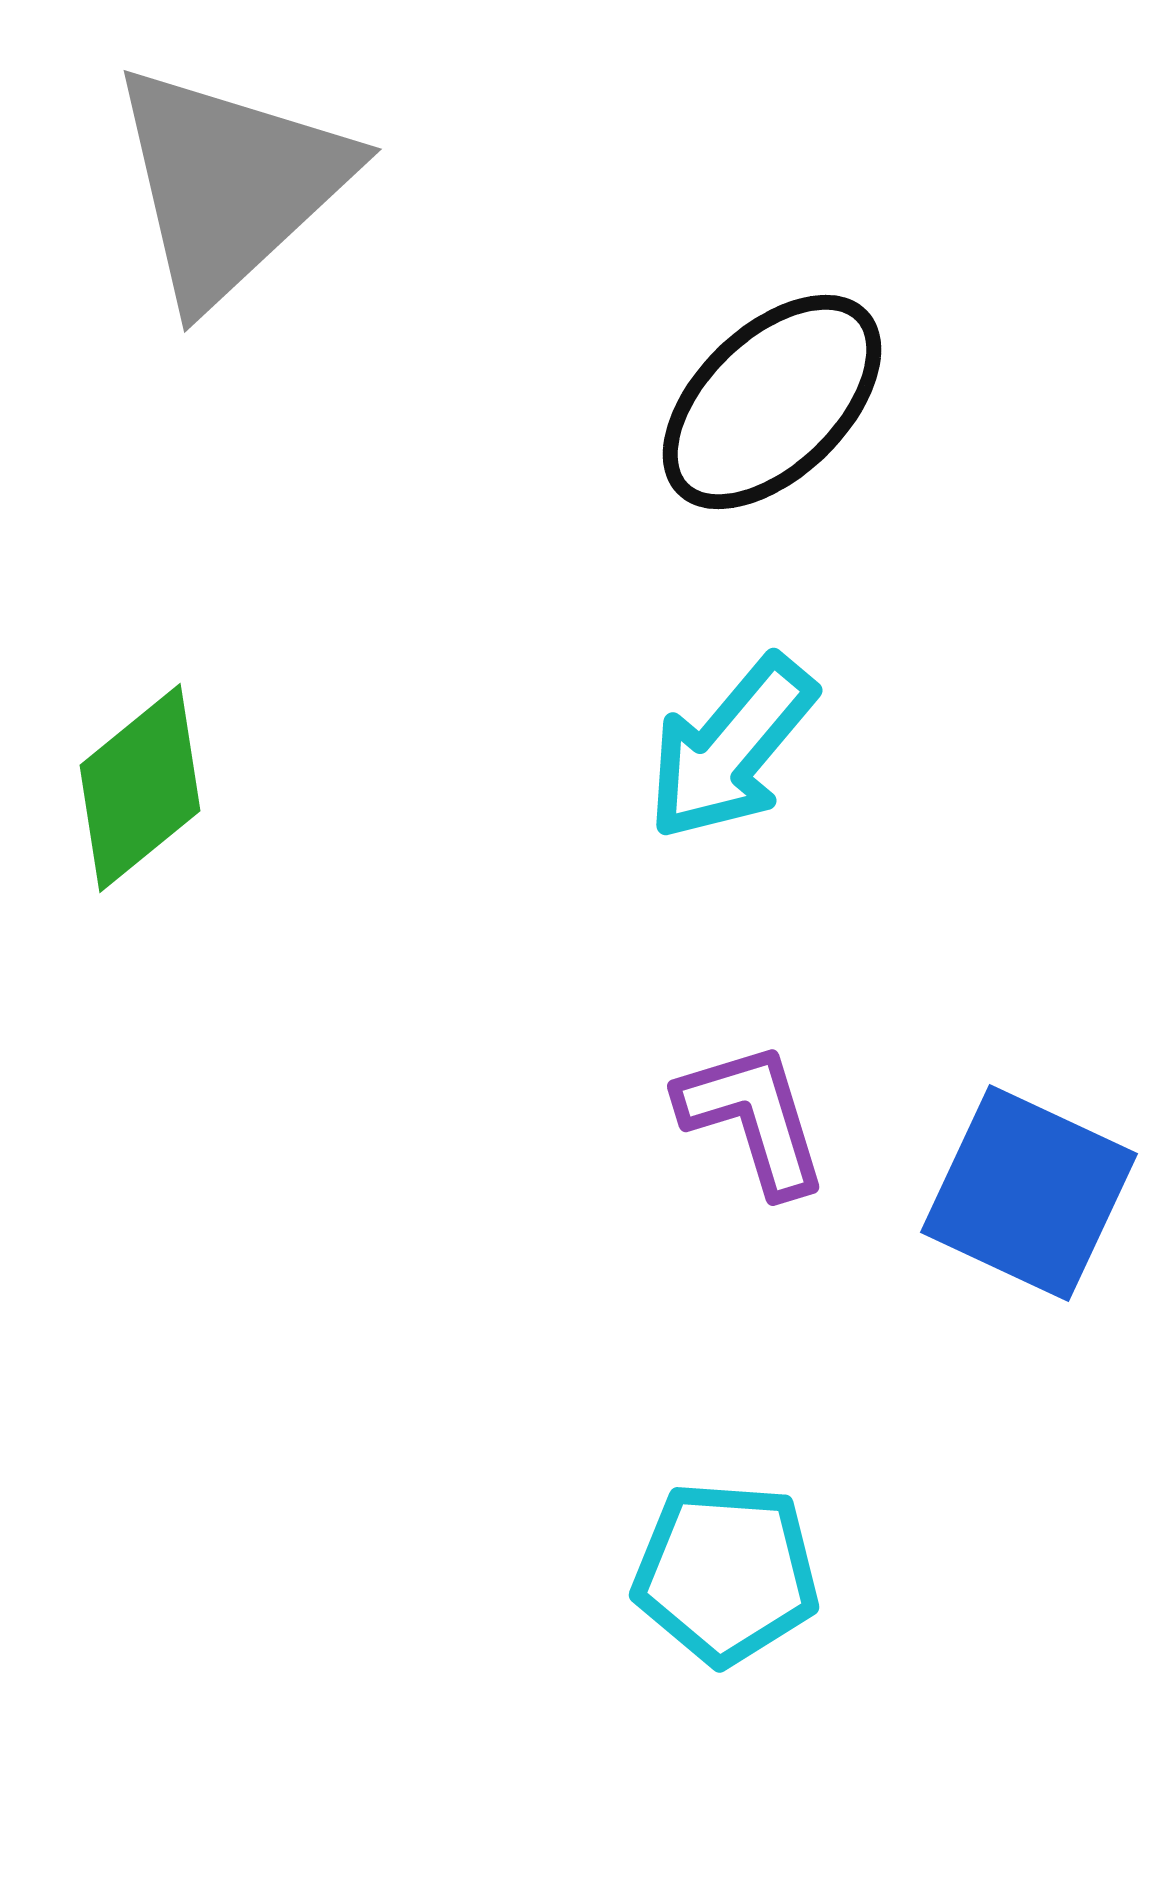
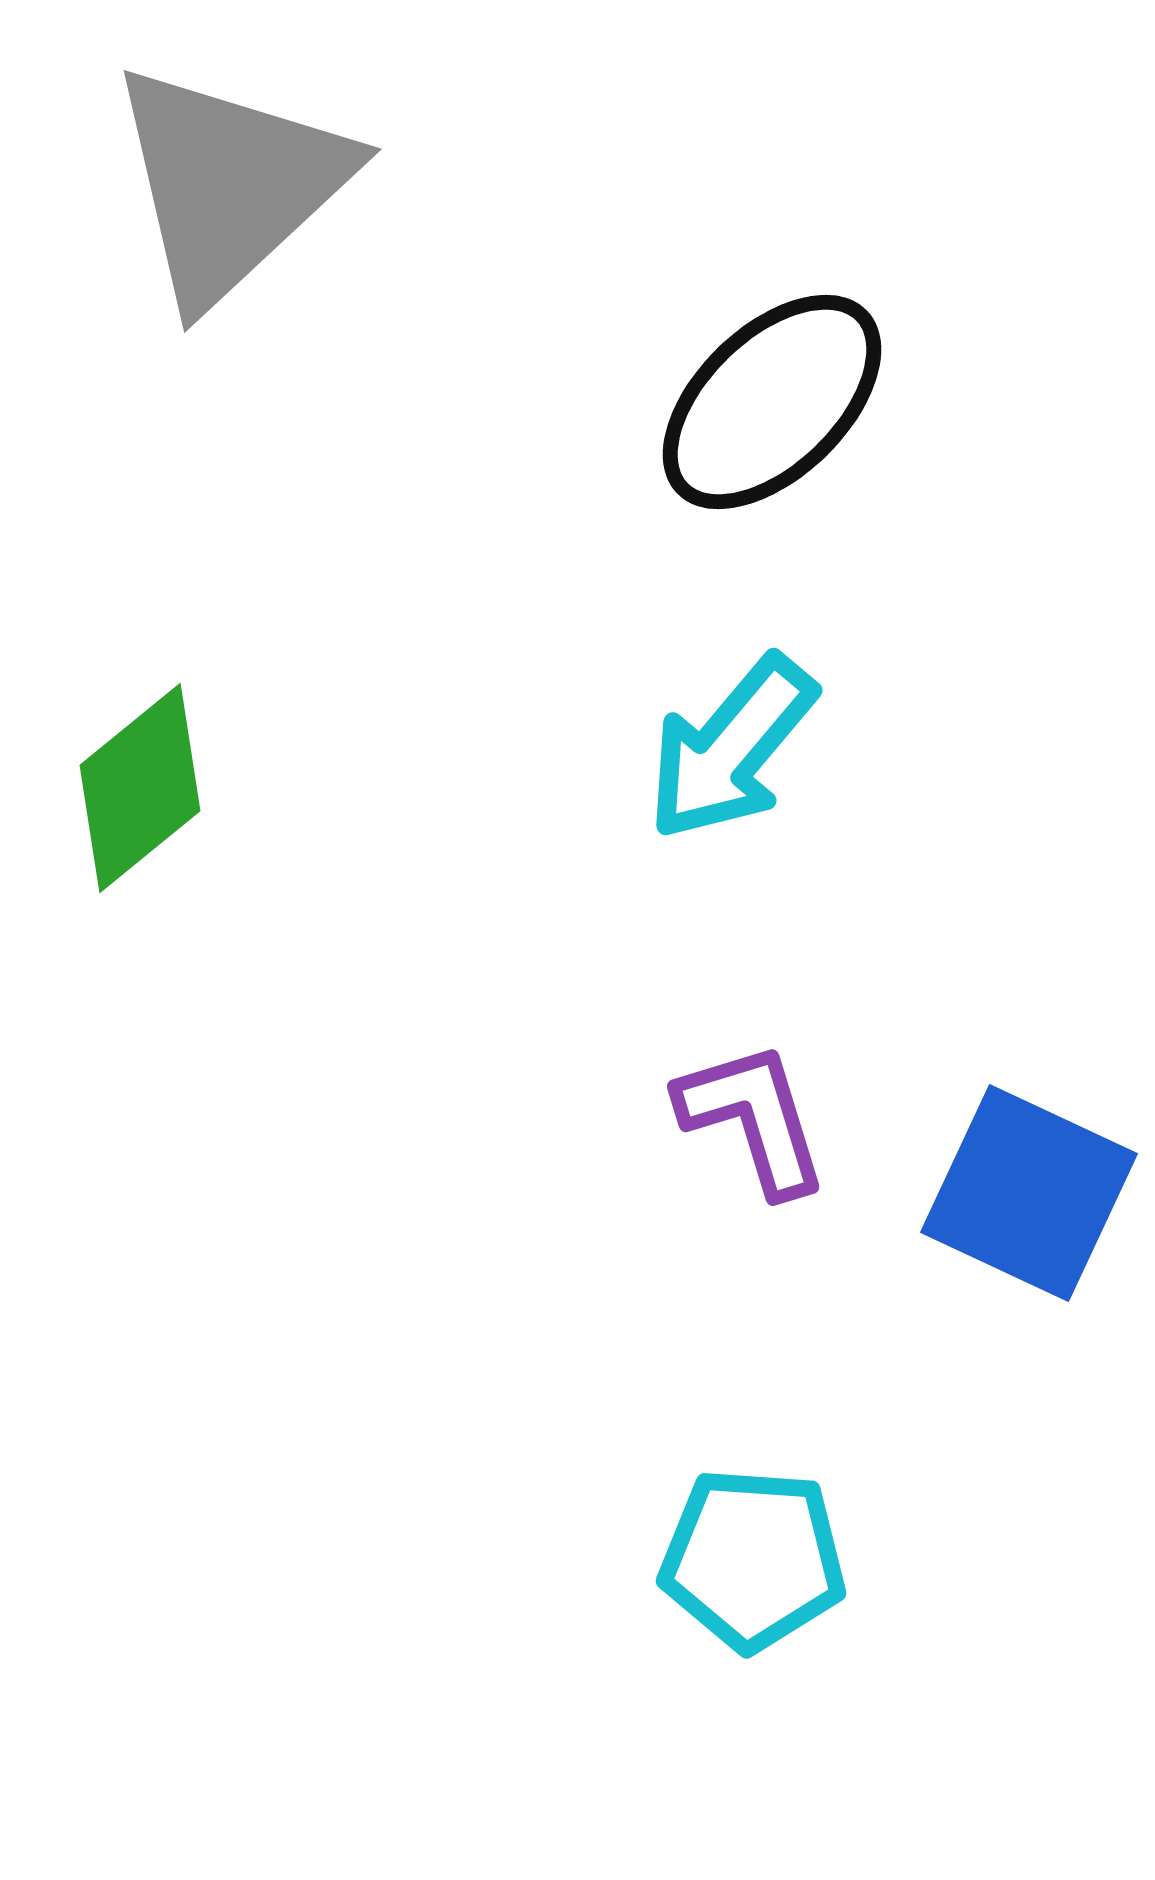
cyan pentagon: moved 27 px right, 14 px up
